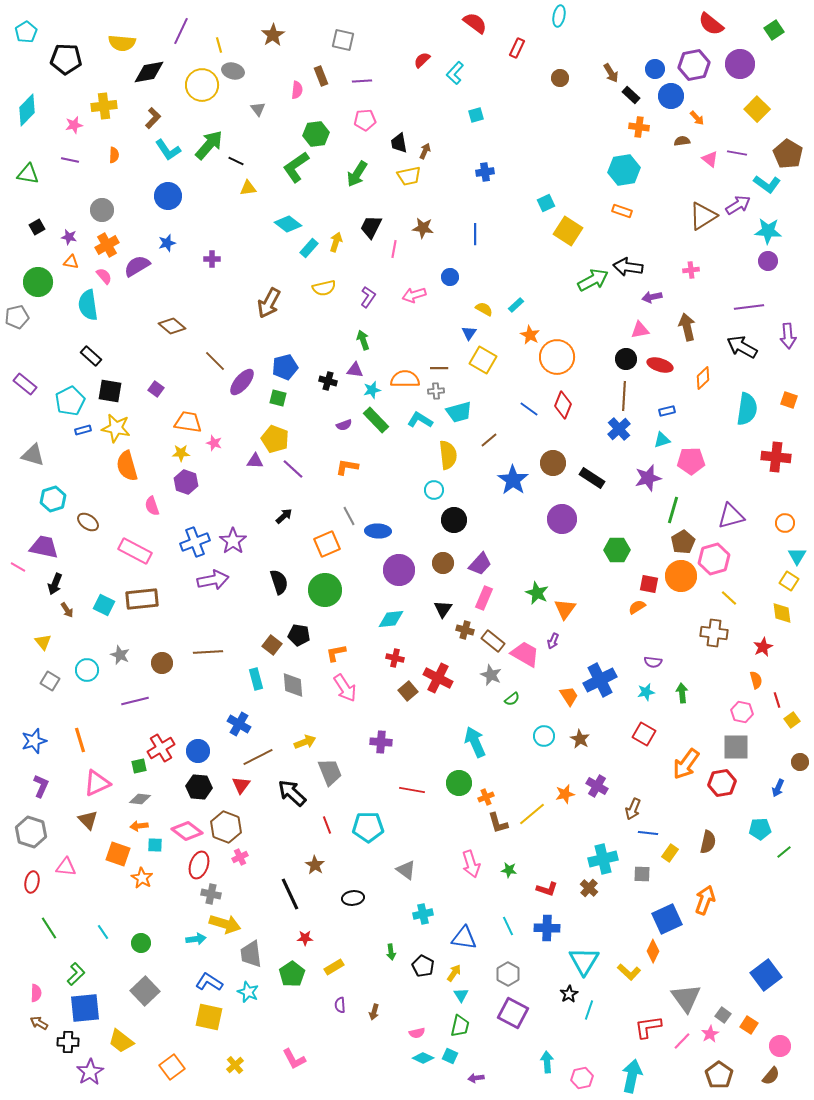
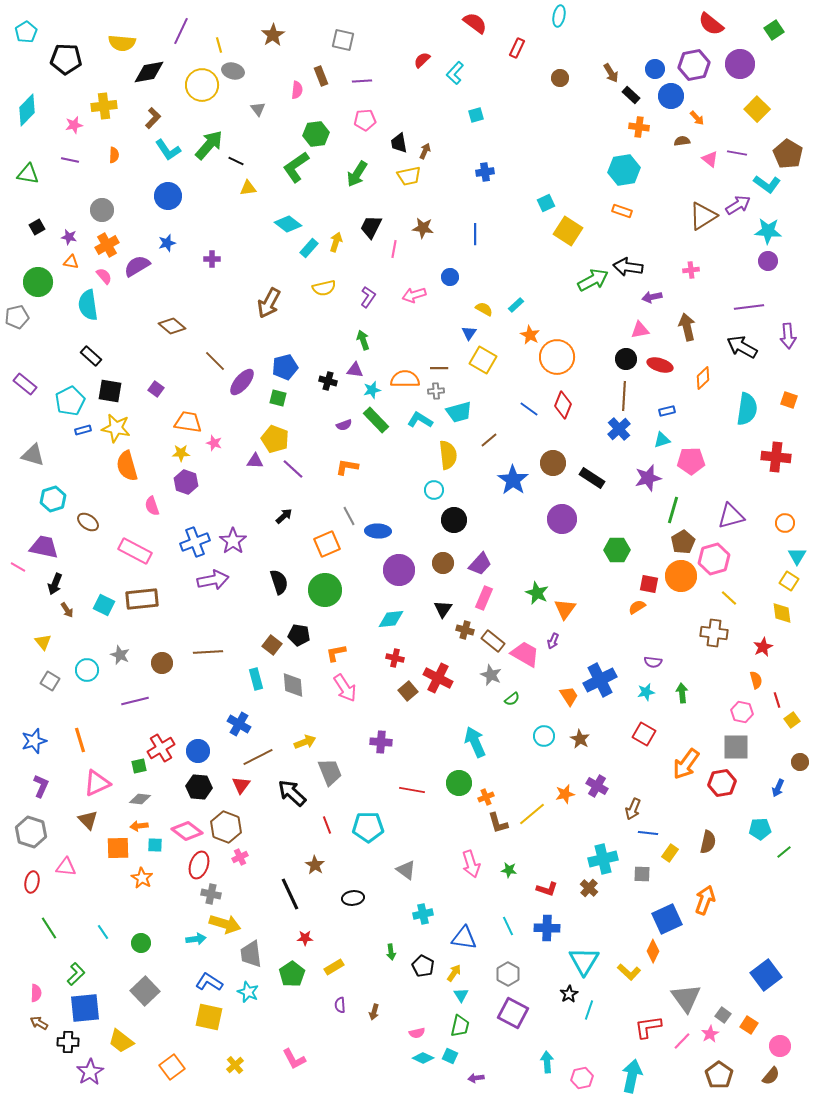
orange square at (118, 854): moved 6 px up; rotated 20 degrees counterclockwise
